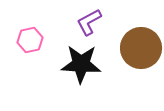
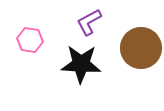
pink hexagon: rotated 20 degrees clockwise
